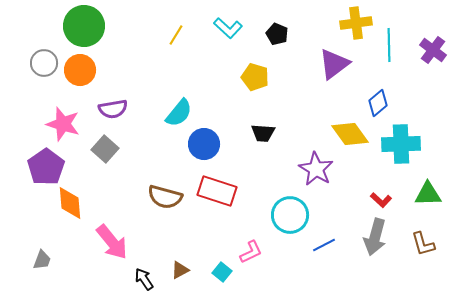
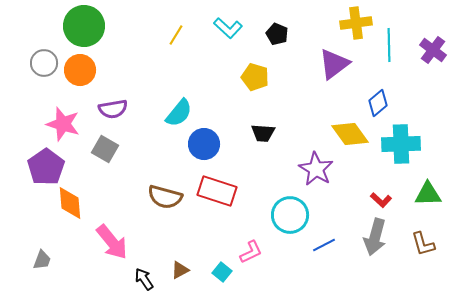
gray square: rotated 12 degrees counterclockwise
